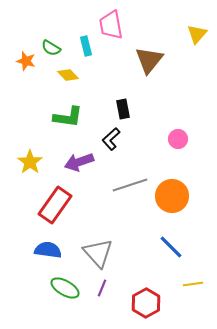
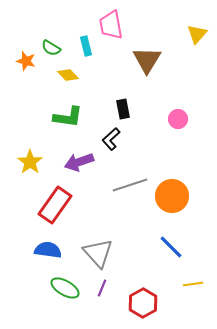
brown triangle: moved 2 px left; rotated 8 degrees counterclockwise
pink circle: moved 20 px up
red hexagon: moved 3 px left
